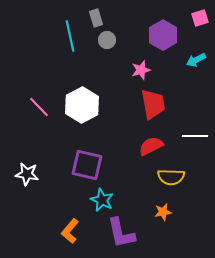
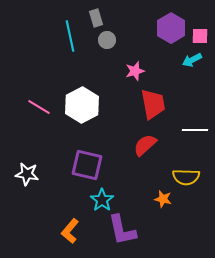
pink square: moved 18 px down; rotated 18 degrees clockwise
purple hexagon: moved 8 px right, 7 px up
cyan arrow: moved 4 px left
pink star: moved 6 px left, 1 px down
pink line: rotated 15 degrees counterclockwise
white line: moved 6 px up
red semicircle: moved 6 px left, 1 px up; rotated 15 degrees counterclockwise
yellow semicircle: moved 15 px right
cyan star: rotated 10 degrees clockwise
orange star: moved 13 px up; rotated 24 degrees clockwise
purple L-shape: moved 1 px right, 3 px up
